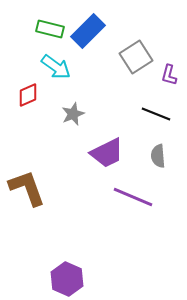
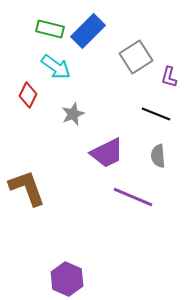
purple L-shape: moved 2 px down
red diamond: rotated 40 degrees counterclockwise
